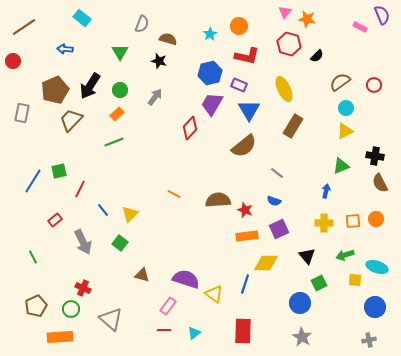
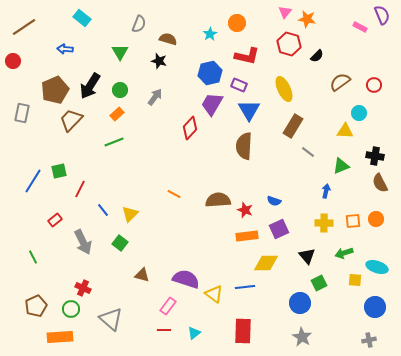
gray semicircle at (142, 24): moved 3 px left
orange circle at (239, 26): moved 2 px left, 3 px up
cyan circle at (346, 108): moved 13 px right, 5 px down
yellow triangle at (345, 131): rotated 30 degrees clockwise
brown semicircle at (244, 146): rotated 132 degrees clockwise
gray line at (277, 173): moved 31 px right, 21 px up
green arrow at (345, 255): moved 1 px left, 2 px up
blue line at (245, 284): moved 3 px down; rotated 66 degrees clockwise
